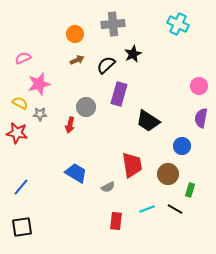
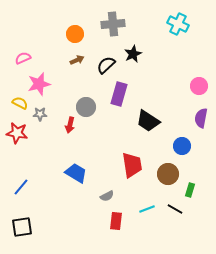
gray semicircle: moved 1 px left, 9 px down
